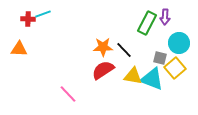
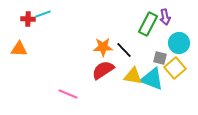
purple arrow: rotated 14 degrees counterclockwise
green rectangle: moved 1 px right, 1 px down
pink line: rotated 24 degrees counterclockwise
